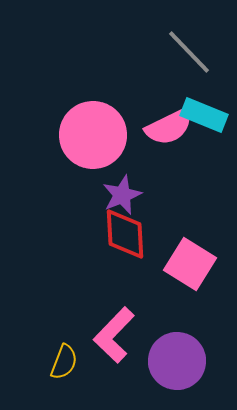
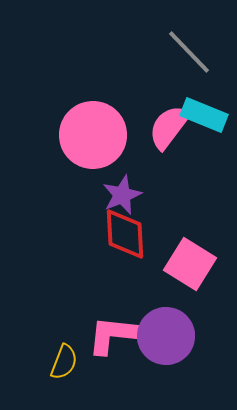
pink semicircle: rotated 153 degrees clockwise
pink L-shape: rotated 52 degrees clockwise
purple circle: moved 11 px left, 25 px up
